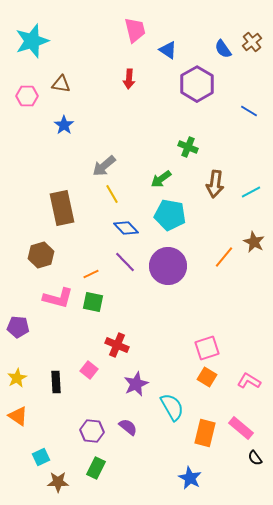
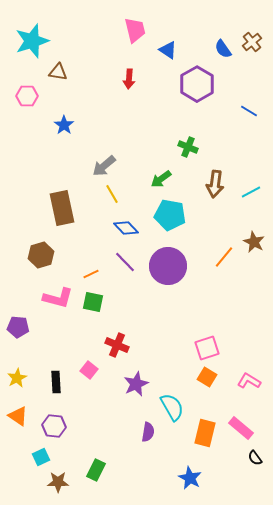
brown triangle at (61, 84): moved 3 px left, 12 px up
purple semicircle at (128, 427): moved 20 px right, 5 px down; rotated 60 degrees clockwise
purple hexagon at (92, 431): moved 38 px left, 5 px up
green rectangle at (96, 468): moved 2 px down
